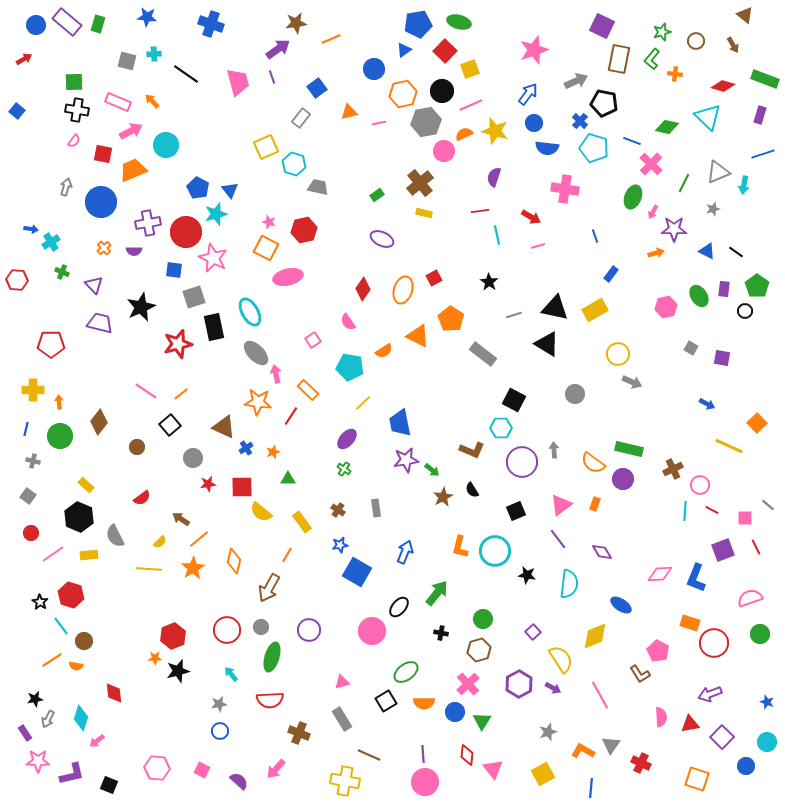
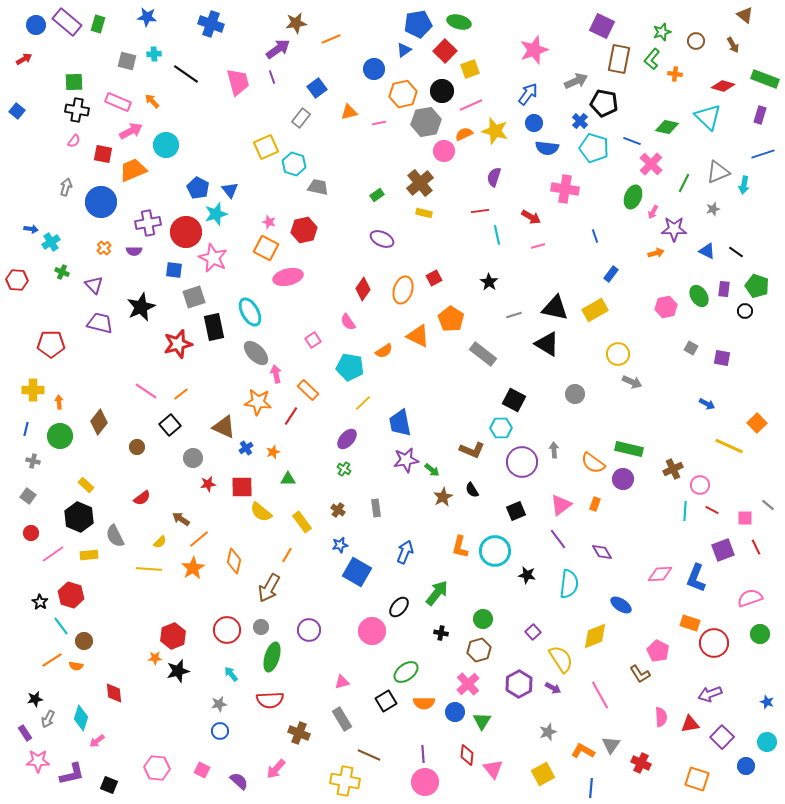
green pentagon at (757, 286): rotated 15 degrees counterclockwise
